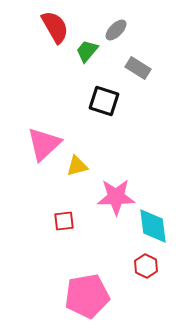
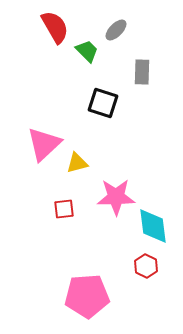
green trapezoid: rotated 95 degrees clockwise
gray rectangle: moved 4 px right, 4 px down; rotated 60 degrees clockwise
black square: moved 1 px left, 2 px down
yellow triangle: moved 3 px up
red square: moved 12 px up
pink pentagon: rotated 6 degrees clockwise
